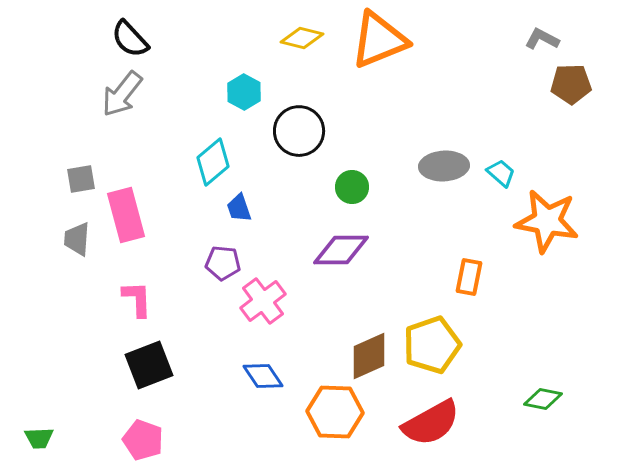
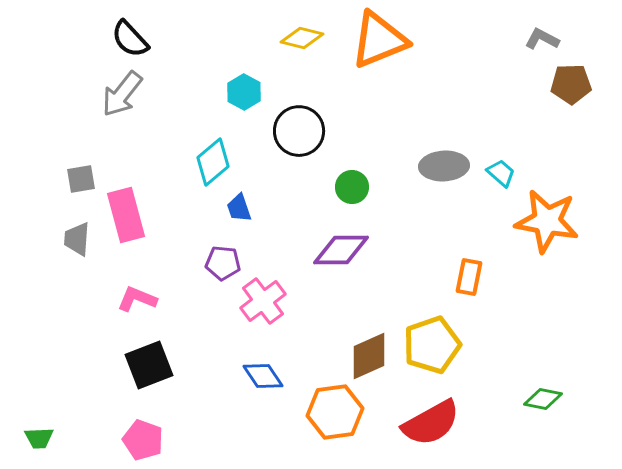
pink L-shape: rotated 66 degrees counterclockwise
orange hexagon: rotated 10 degrees counterclockwise
